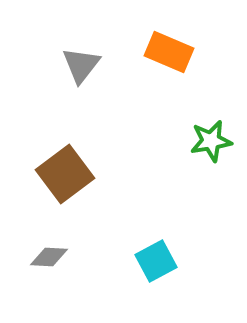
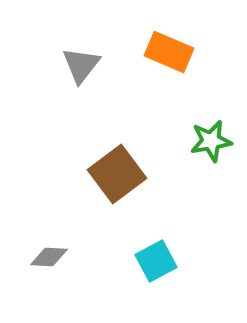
brown square: moved 52 px right
